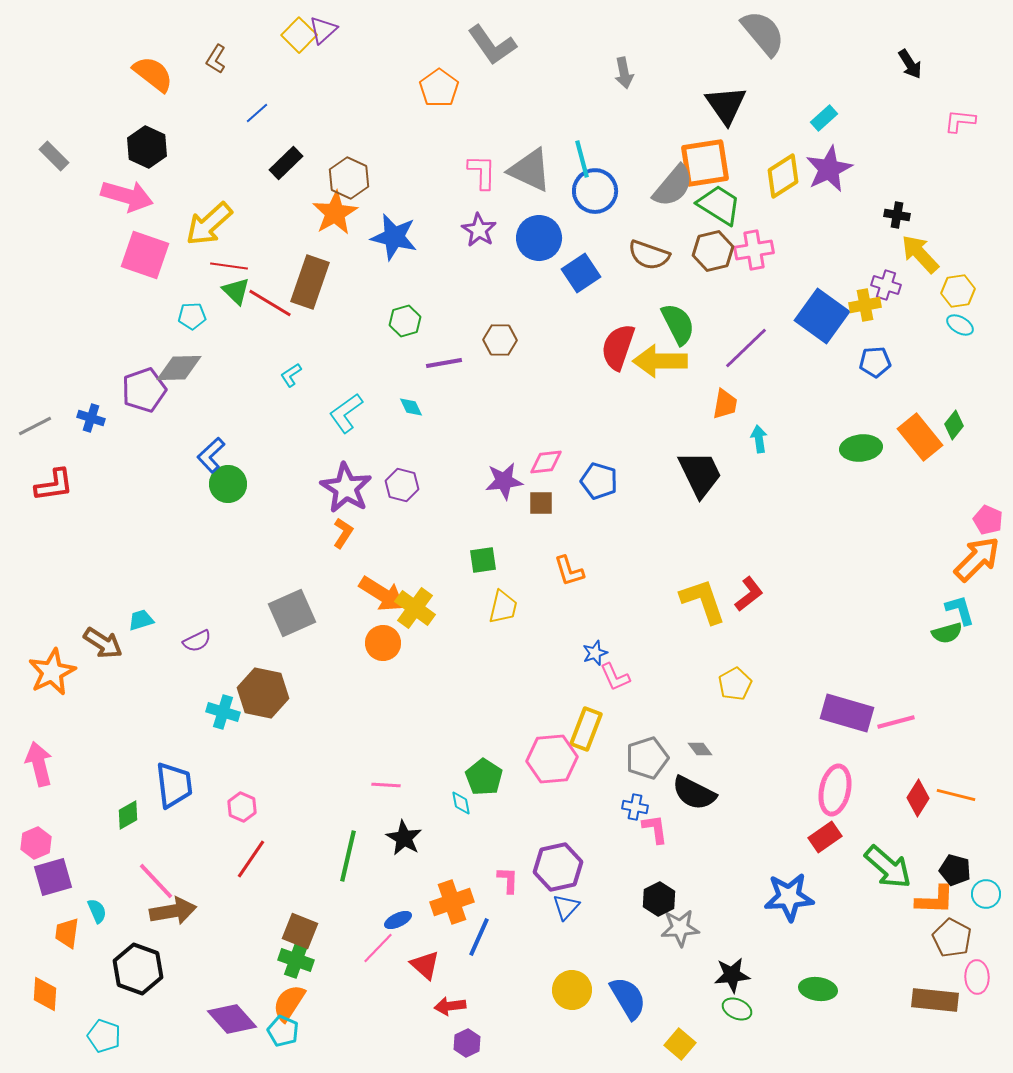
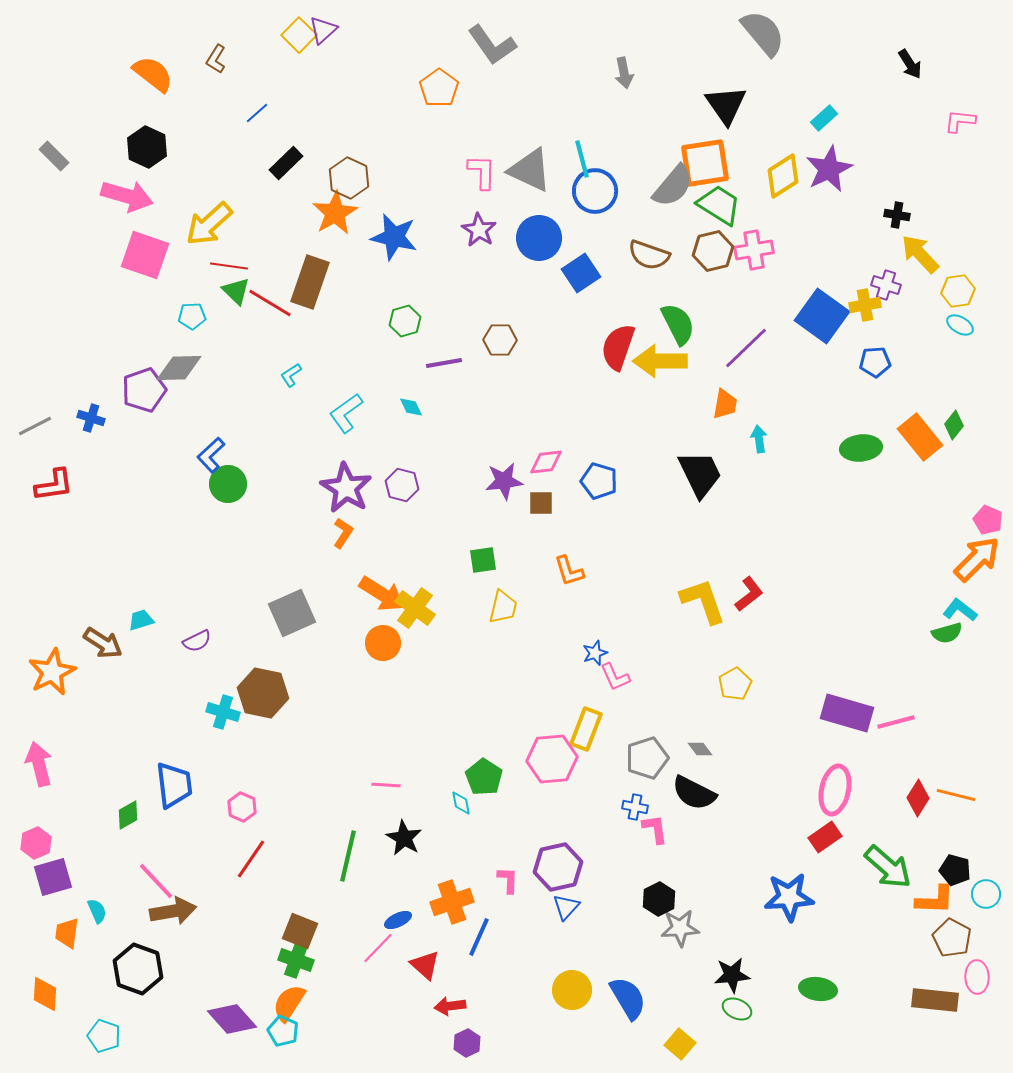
cyan L-shape at (960, 610): rotated 36 degrees counterclockwise
